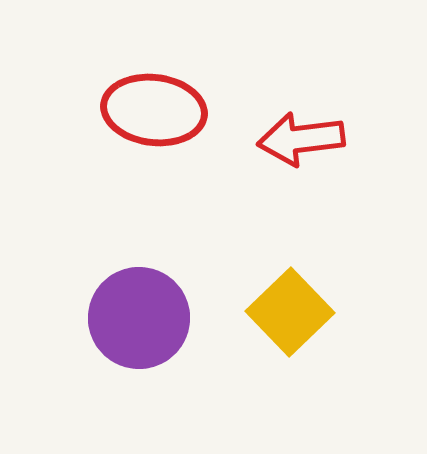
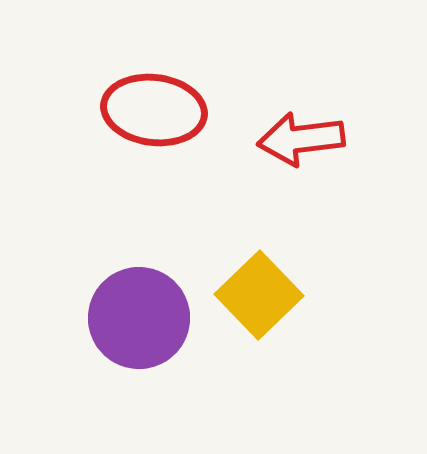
yellow square: moved 31 px left, 17 px up
